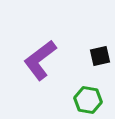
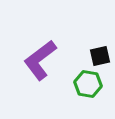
green hexagon: moved 16 px up
